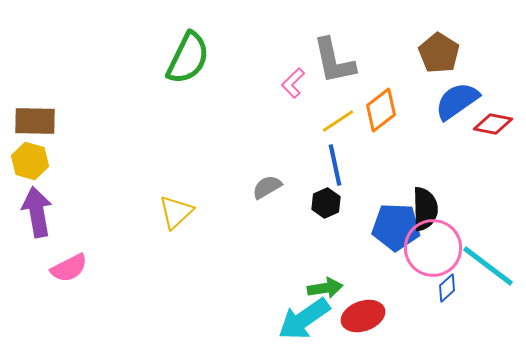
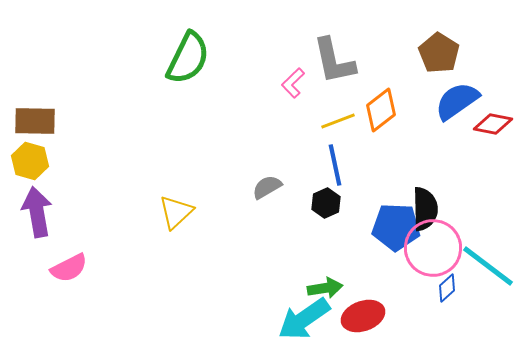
yellow line: rotated 12 degrees clockwise
